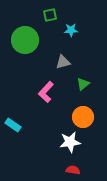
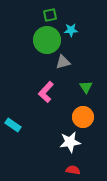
green circle: moved 22 px right
green triangle: moved 3 px right, 3 px down; rotated 24 degrees counterclockwise
